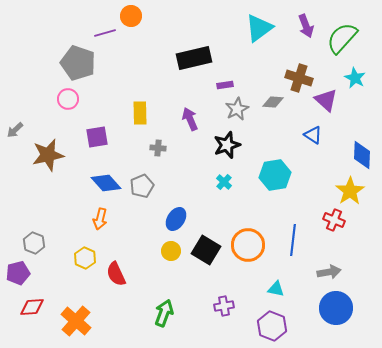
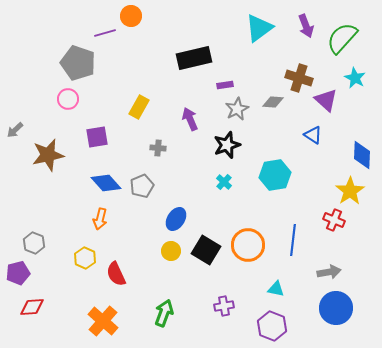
yellow rectangle at (140, 113): moved 1 px left, 6 px up; rotated 30 degrees clockwise
orange cross at (76, 321): moved 27 px right
